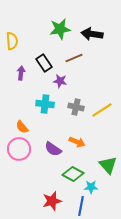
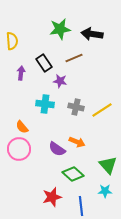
purple semicircle: moved 4 px right
green diamond: rotated 15 degrees clockwise
cyan star: moved 14 px right, 4 px down
red star: moved 4 px up
blue line: rotated 18 degrees counterclockwise
